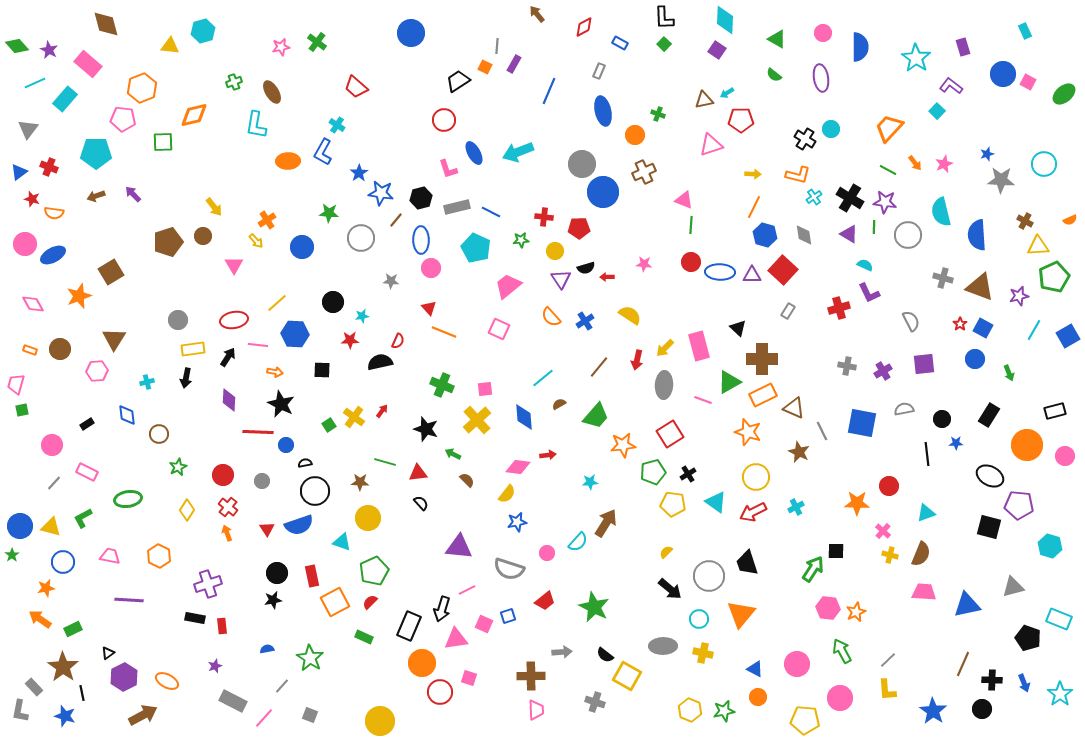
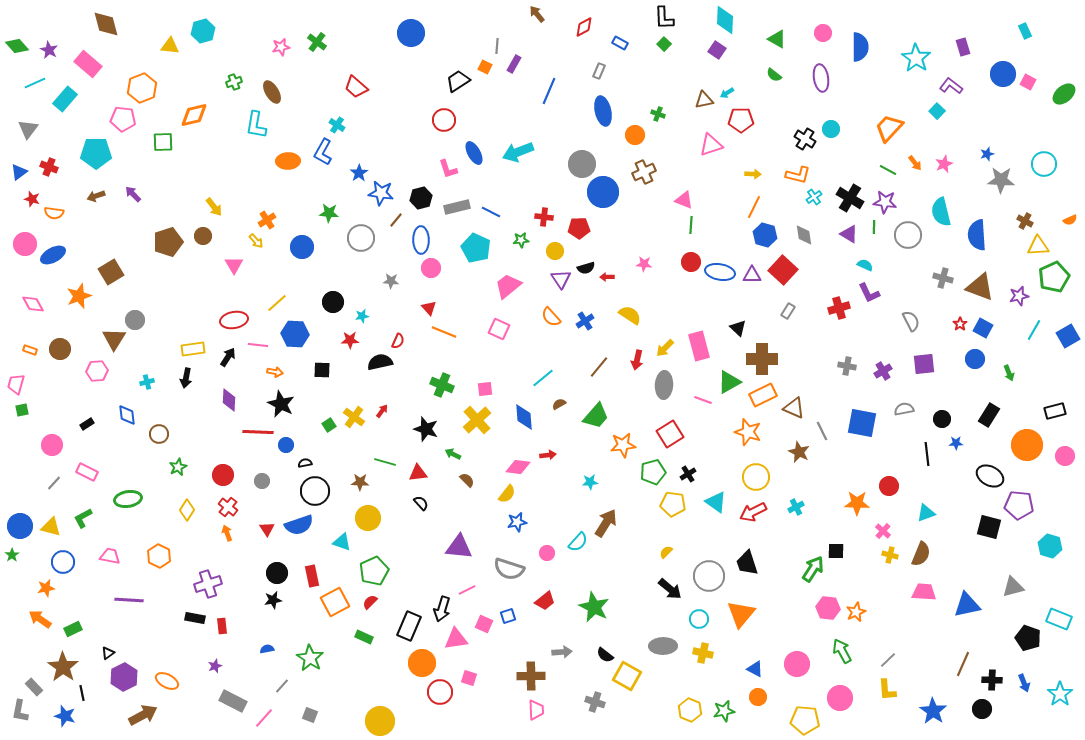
blue ellipse at (720, 272): rotated 8 degrees clockwise
gray circle at (178, 320): moved 43 px left
